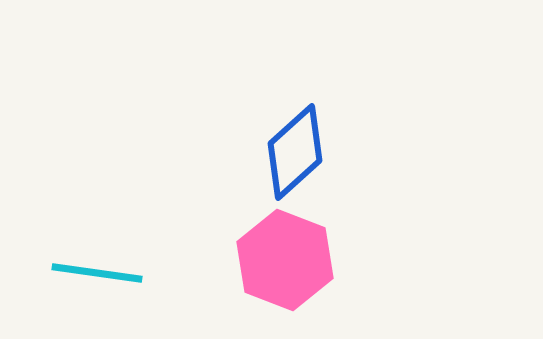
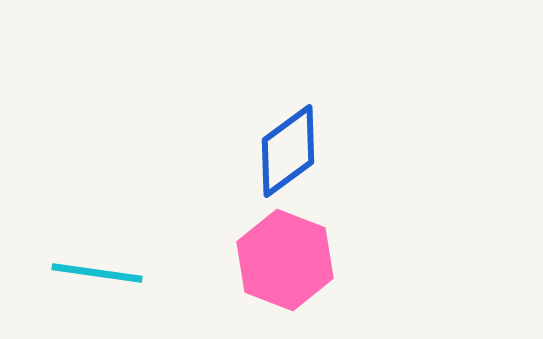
blue diamond: moved 7 px left, 1 px up; rotated 6 degrees clockwise
